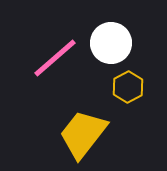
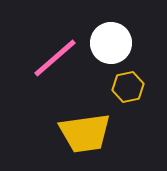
yellow hexagon: rotated 16 degrees clockwise
yellow trapezoid: moved 2 px right, 1 px up; rotated 136 degrees counterclockwise
